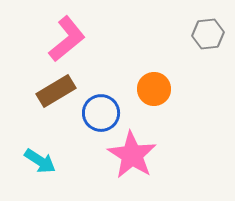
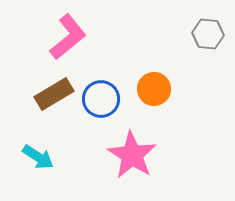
gray hexagon: rotated 12 degrees clockwise
pink L-shape: moved 1 px right, 2 px up
brown rectangle: moved 2 px left, 3 px down
blue circle: moved 14 px up
cyan arrow: moved 2 px left, 4 px up
